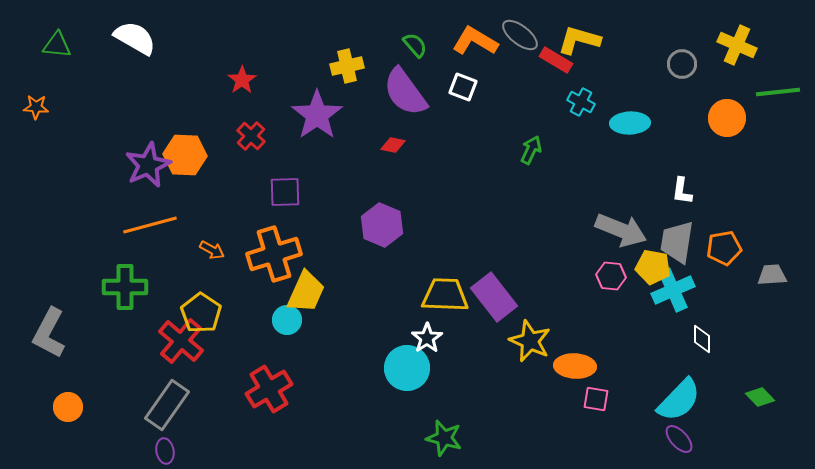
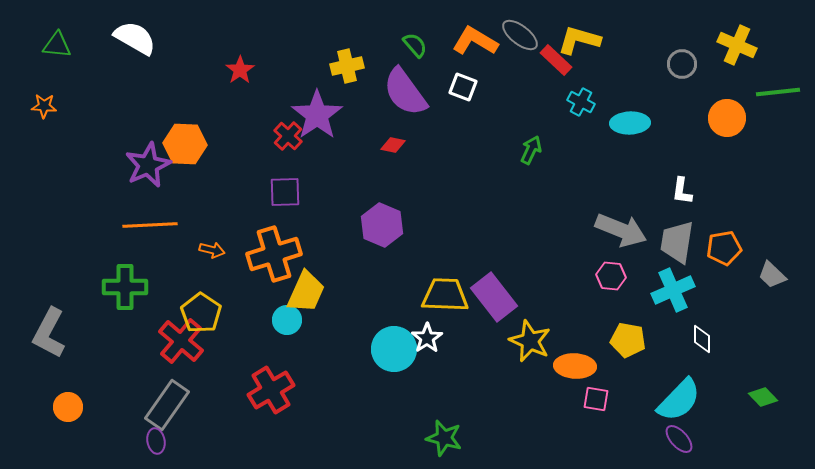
red rectangle at (556, 60): rotated 12 degrees clockwise
red star at (242, 80): moved 2 px left, 10 px up
orange star at (36, 107): moved 8 px right, 1 px up
red cross at (251, 136): moved 37 px right
orange hexagon at (185, 155): moved 11 px up
orange line at (150, 225): rotated 12 degrees clockwise
orange arrow at (212, 250): rotated 15 degrees counterclockwise
yellow pentagon at (653, 267): moved 25 px left, 73 px down
gray trapezoid at (772, 275): rotated 132 degrees counterclockwise
cyan circle at (407, 368): moved 13 px left, 19 px up
red cross at (269, 389): moved 2 px right, 1 px down
green diamond at (760, 397): moved 3 px right
purple ellipse at (165, 451): moved 9 px left, 10 px up
